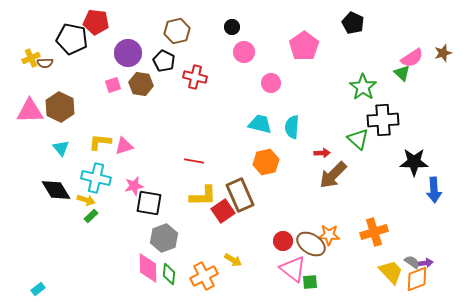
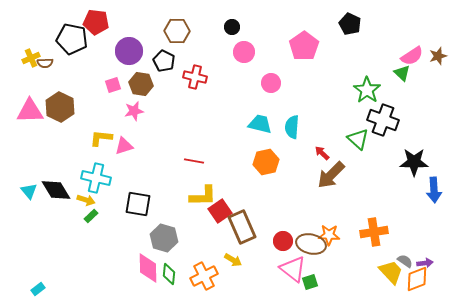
black pentagon at (353, 23): moved 3 px left, 1 px down
brown hexagon at (177, 31): rotated 15 degrees clockwise
purple circle at (128, 53): moved 1 px right, 2 px up
brown star at (443, 53): moved 5 px left, 3 px down
pink semicircle at (412, 58): moved 2 px up
green star at (363, 87): moved 4 px right, 3 px down
black cross at (383, 120): rotated 24 degrees clockwise
yellow L-shape at (100, 142): moved 1 px right, 4 px up
cyan triangle at (61, 148): moved 32 px left, 43 px down
red arrow at (322, 153): rotated 133 degrees counterclockwise
brown arrow at (333, 175): moved 2 px left
pink star at (134, 186): moved 75 px up
brown rectangle at (240, 195): moved 2 px right, 32 px down
black square at (149, 203): moved 11 px left, 1 px down
red square at (223, 211): moved 3 px left
orange cross at (374, 232): rotated 8 degrees clockwise
gray hexagon at (164, 238): rotated 24 degrees counterclockwise
brown ellipse at (311, 244): rotated 20 degrees counterclockwise
gray semicircle at (412, 262): moved 7 px left, 1 px up
green square at (310, 282): rotated 14 degrees counterclockwise
